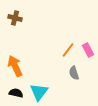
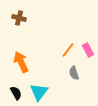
brown cross: moved 4 px right
orange arrow: moved 6 px right, 4 px up
black semicircle: rotated 48 degrees clockwise
